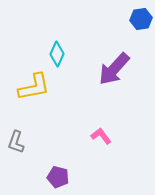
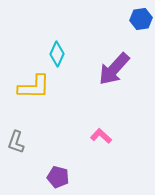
yellow L-shape: rotated 12 degrees clockwise
pink L-shape: rotated 10 degrees counterclockwise
